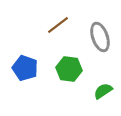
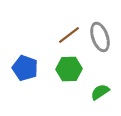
brown line: moved 11 px right, 10 px down
green hexagon: rotated 10 degrees counterclockwise
green semicircle: moved 3 px left, 1 px down
